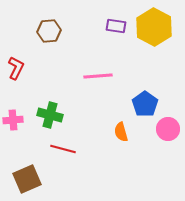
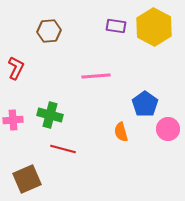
pink line: moved 2 px left
